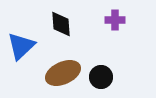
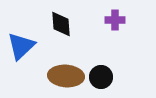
brown ellipse: moved 3 px right, 3 px down; rotated 28 degrees clockwise
